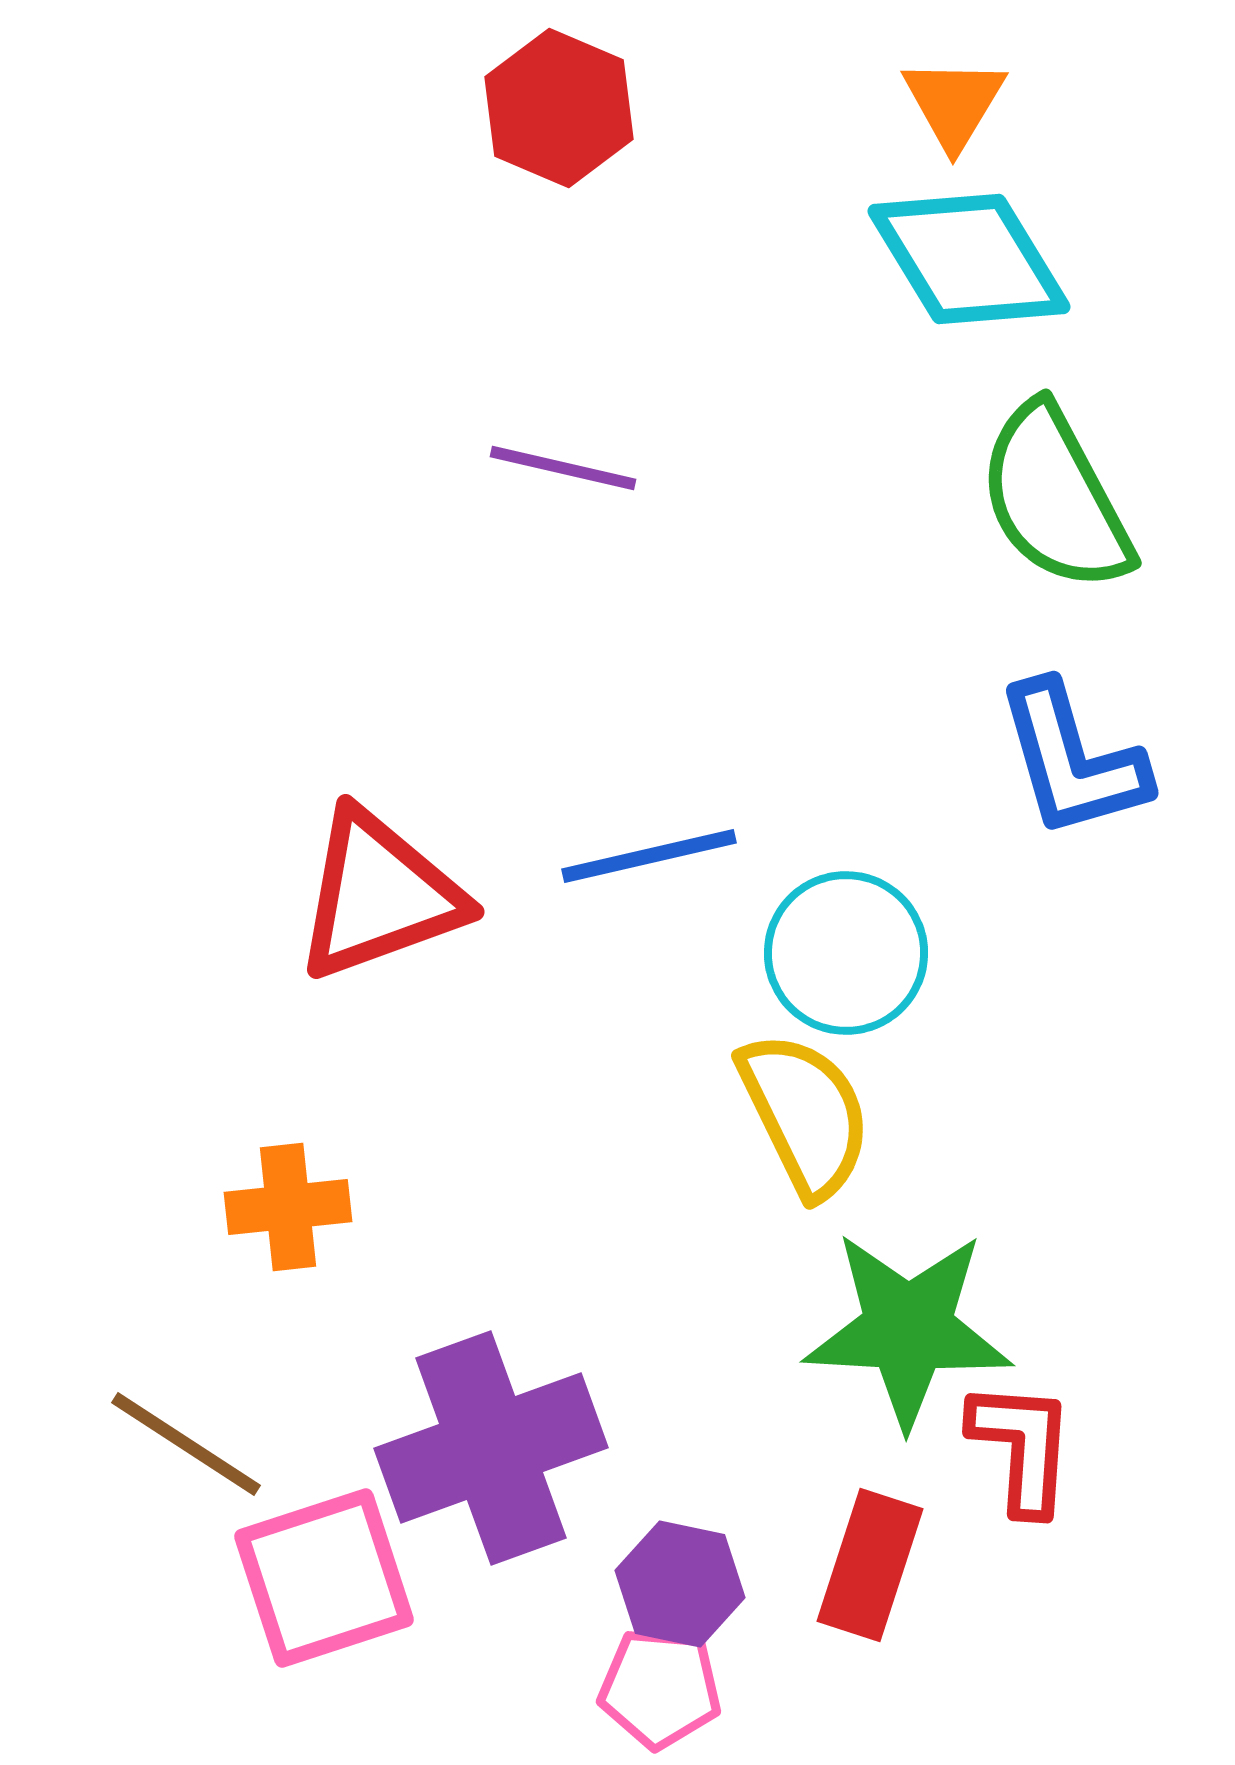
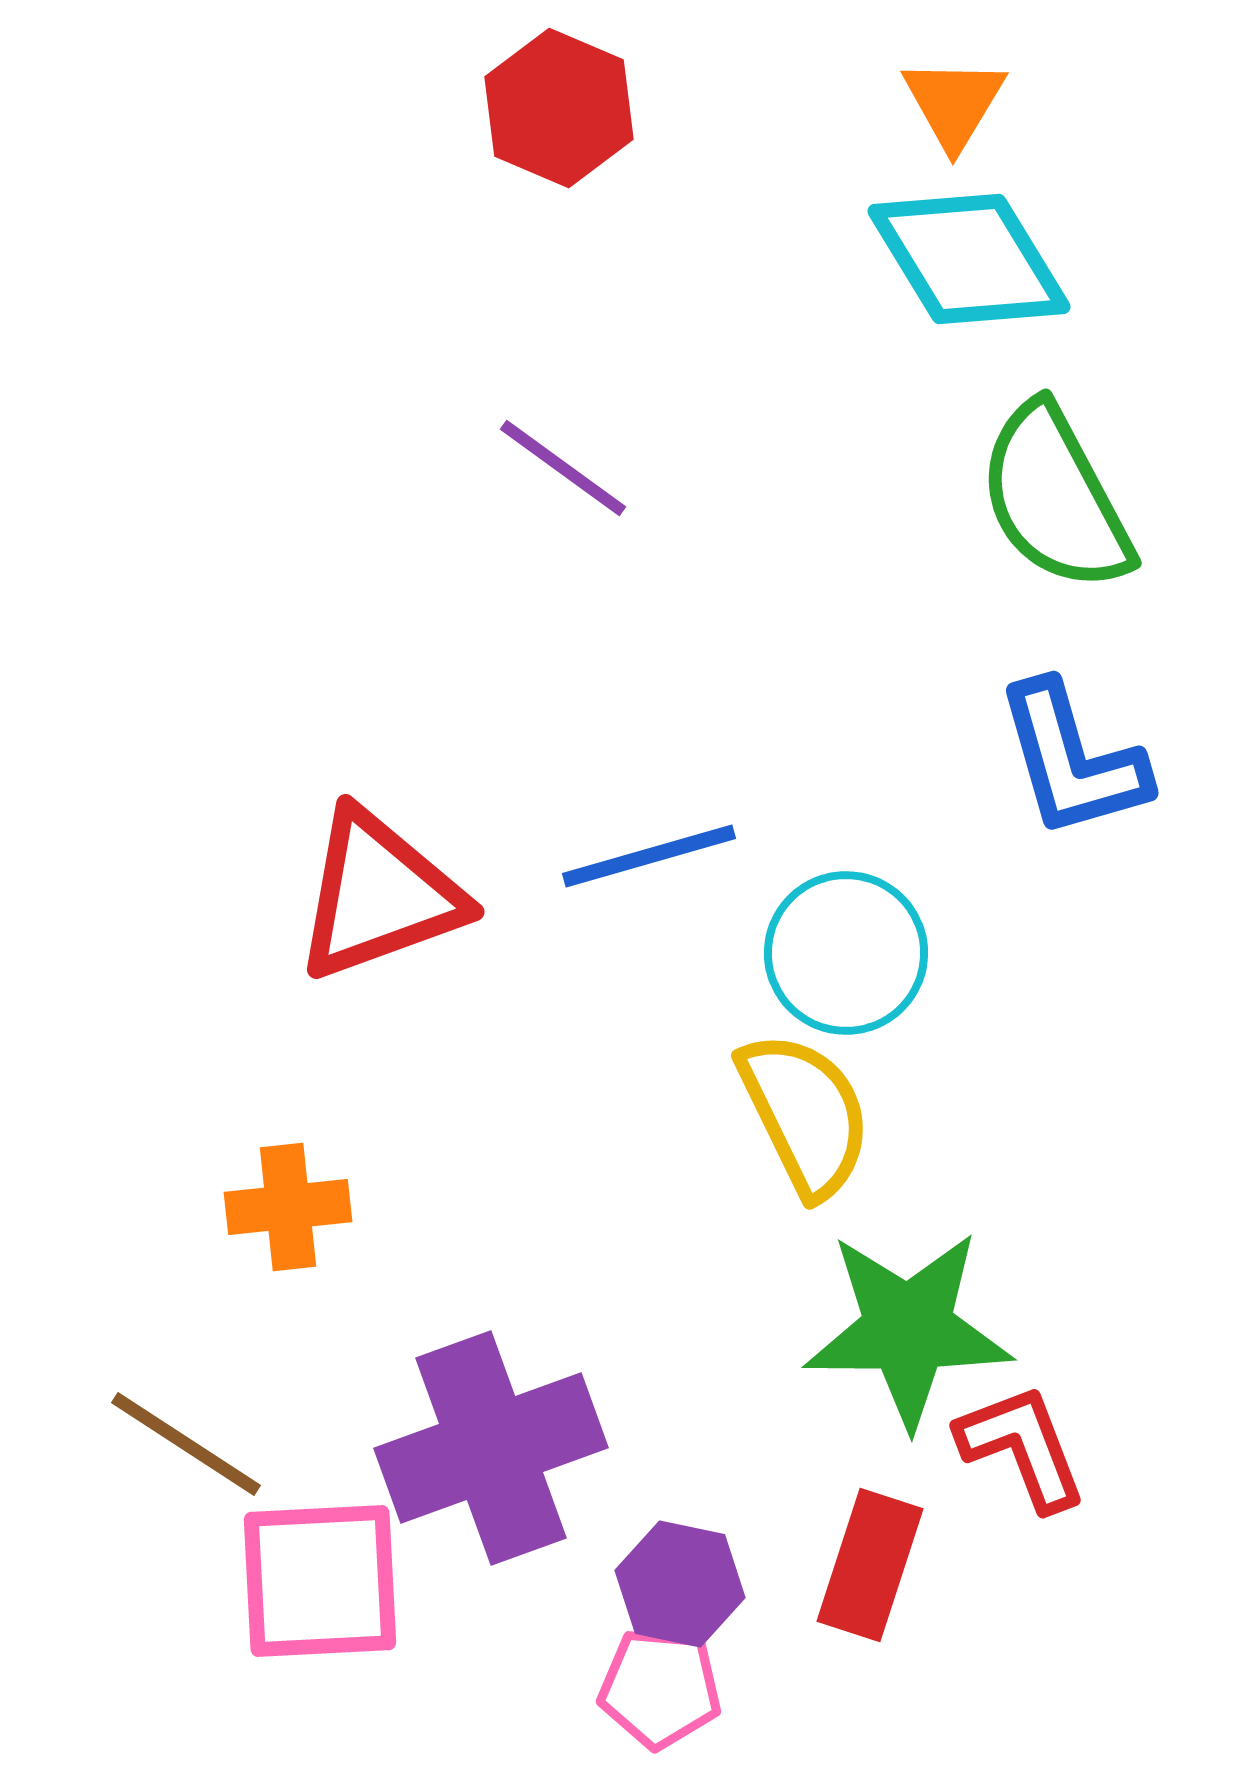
purple line: rotated 23 degrees clockwise
blue line: rotated 3 degrees counterclockwise
green star: rotated 3 degrees counterclockwise
red L-shape: rotated 25 degrees counterclockwise
pink square: moved 4 px left, 3 px down; rotated 15 degrees clockwise
